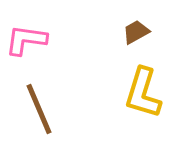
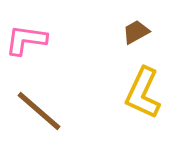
yellow L-shape: rotated 8 degrees clockwise
brown line: moved 2 px down; rotated 26 degrees counterclockwise
